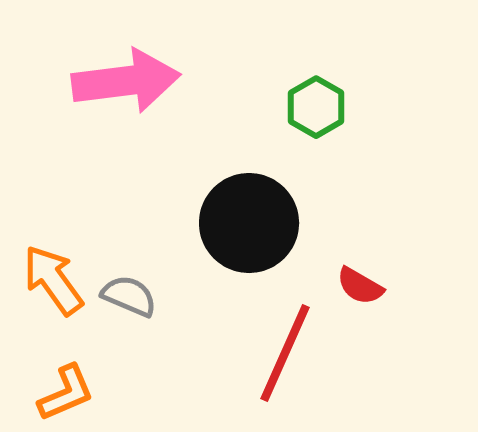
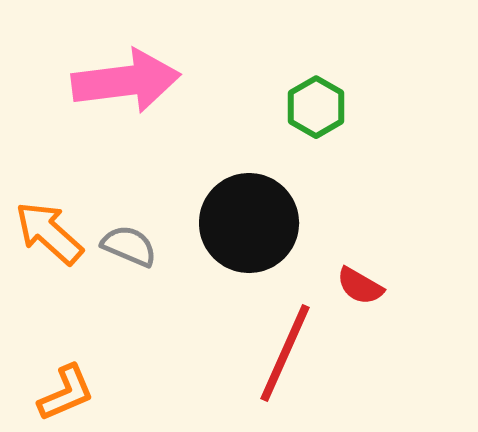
orange arrow: moved 4 px left, 47 px up; rotated 12 degrees counterclockwise
gray semicircle: moved 50 px up
